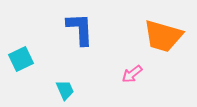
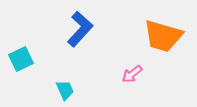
blue L-shape: rotated 45 degrees clockwise
